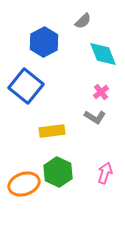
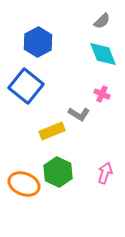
gray semicircle: moved 19 px right
blue hexagon: moved 6 px left
pink cross: moved 1 px right, 2 px down; rotated 28 degrees counterclockwise
gray L-shape: moved 16 px left, 3 px up
yellow rectangle: rotated 15 degrees counterclockwise
orange ellipse: rotated 40 degrees clockwise
